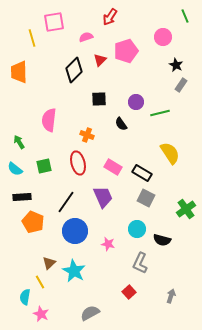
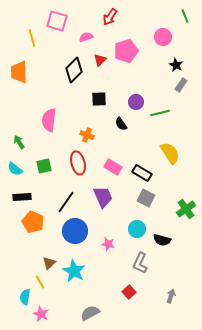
pink square at (54, 22): moved 3 px right, 1 px up; rotated 25 degrees clockwise
